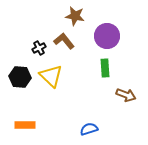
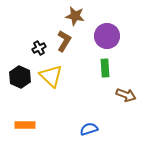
brown L-shape: rotated 70 degrees clockwise
black hexagon: rotated 20 degrees clockwise
